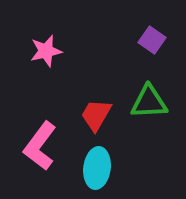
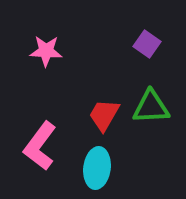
purple square: moved 5 px left, 4 px down
pink star: rotated 16 degrees clockwise
green triangle: moved 2 px right, 5 px down
red trapezoid: moved 8 px right
